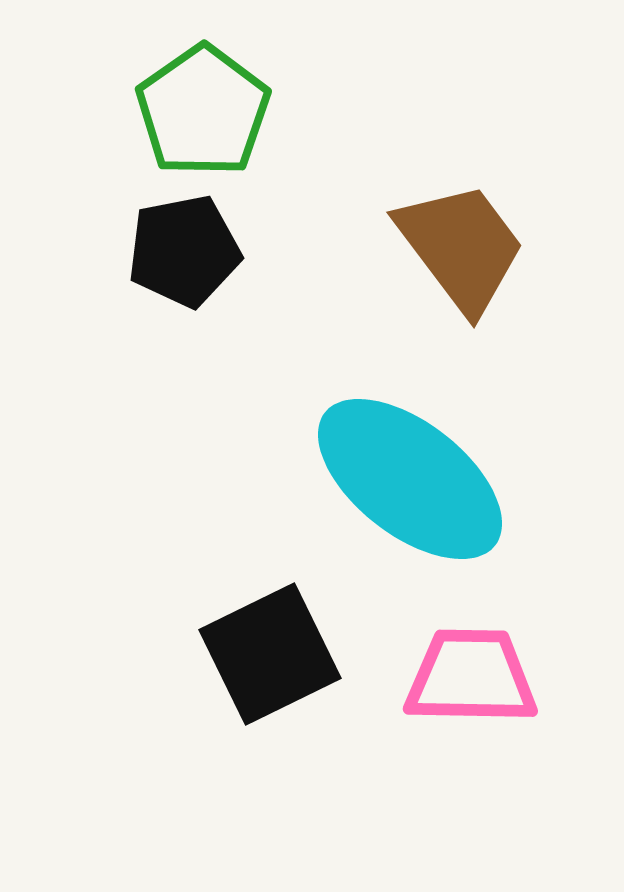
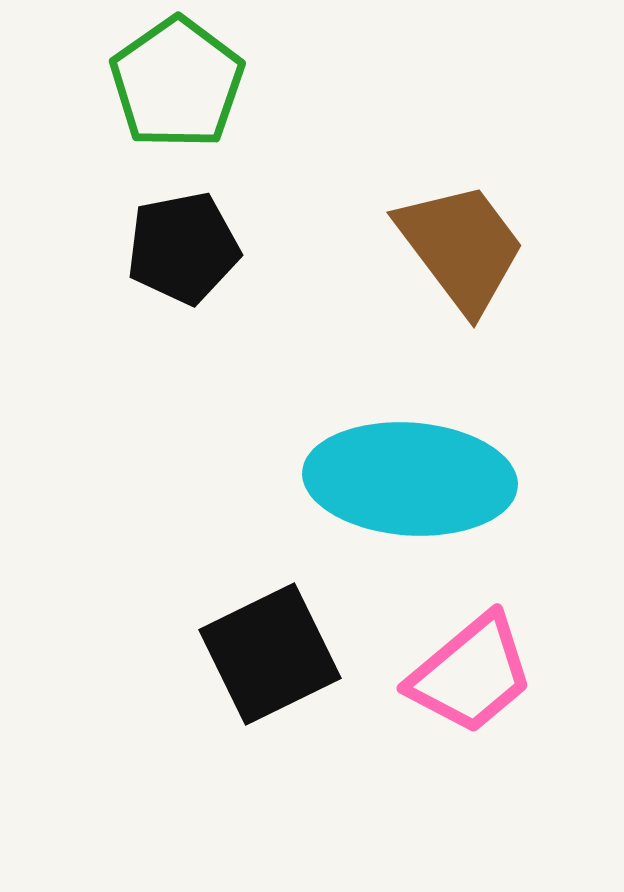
green pentagon: moved 26 px left, 28 px up
black pentagon: moved 1 px left, 3 px up
cyan ellipse: rotated 34 degrees counterclockwise
pink trapezoid: moved 3 px up; rotated 139 degrees clockwise
